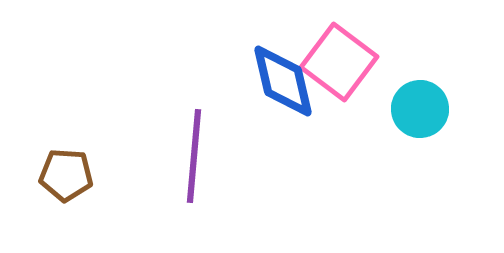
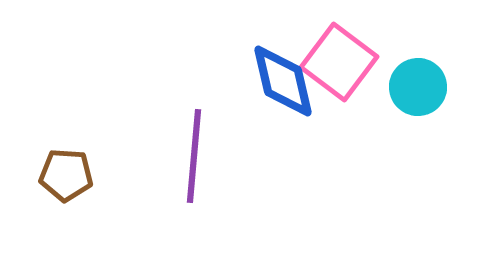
cyan circle: moved 2 px left, 22 px up
